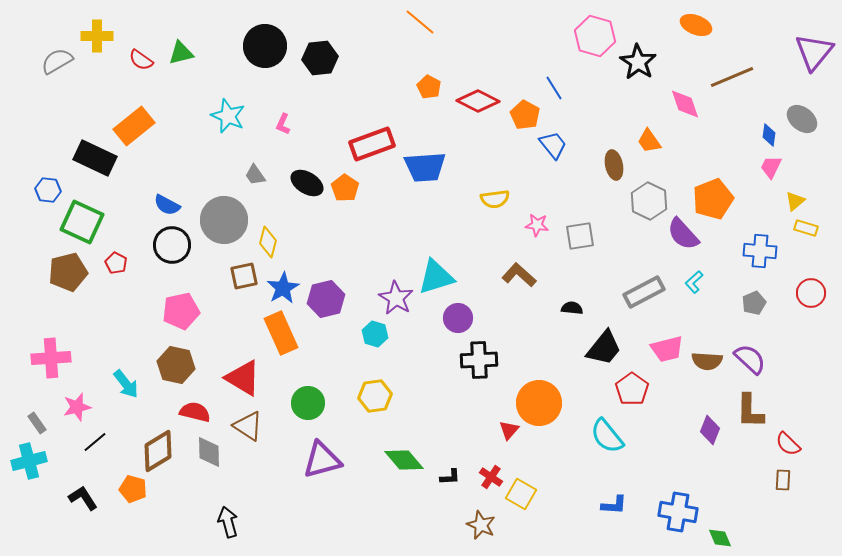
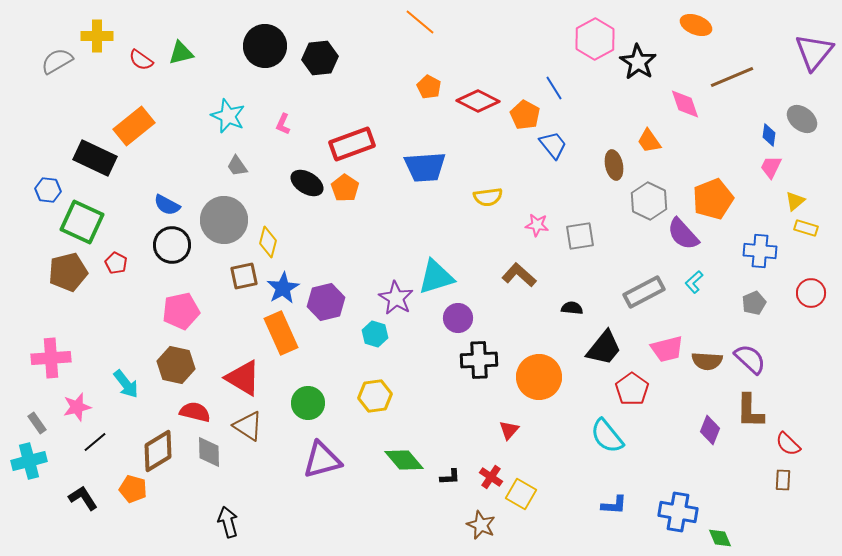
pink hexagon at (595, 36): moved 3 px down; rotated 15 degrees clockwise
red rectangle at (372, 144): moved 20 px left
gray trapezoid at (255, 175): moved 18 px left, 9 px up
yellow semicircle at (495, 199): moved 7 px left, 2 px up
purple hexagon at (326, 299): moved 3 px down
orange circle at (539, 403): moved 26 px up
